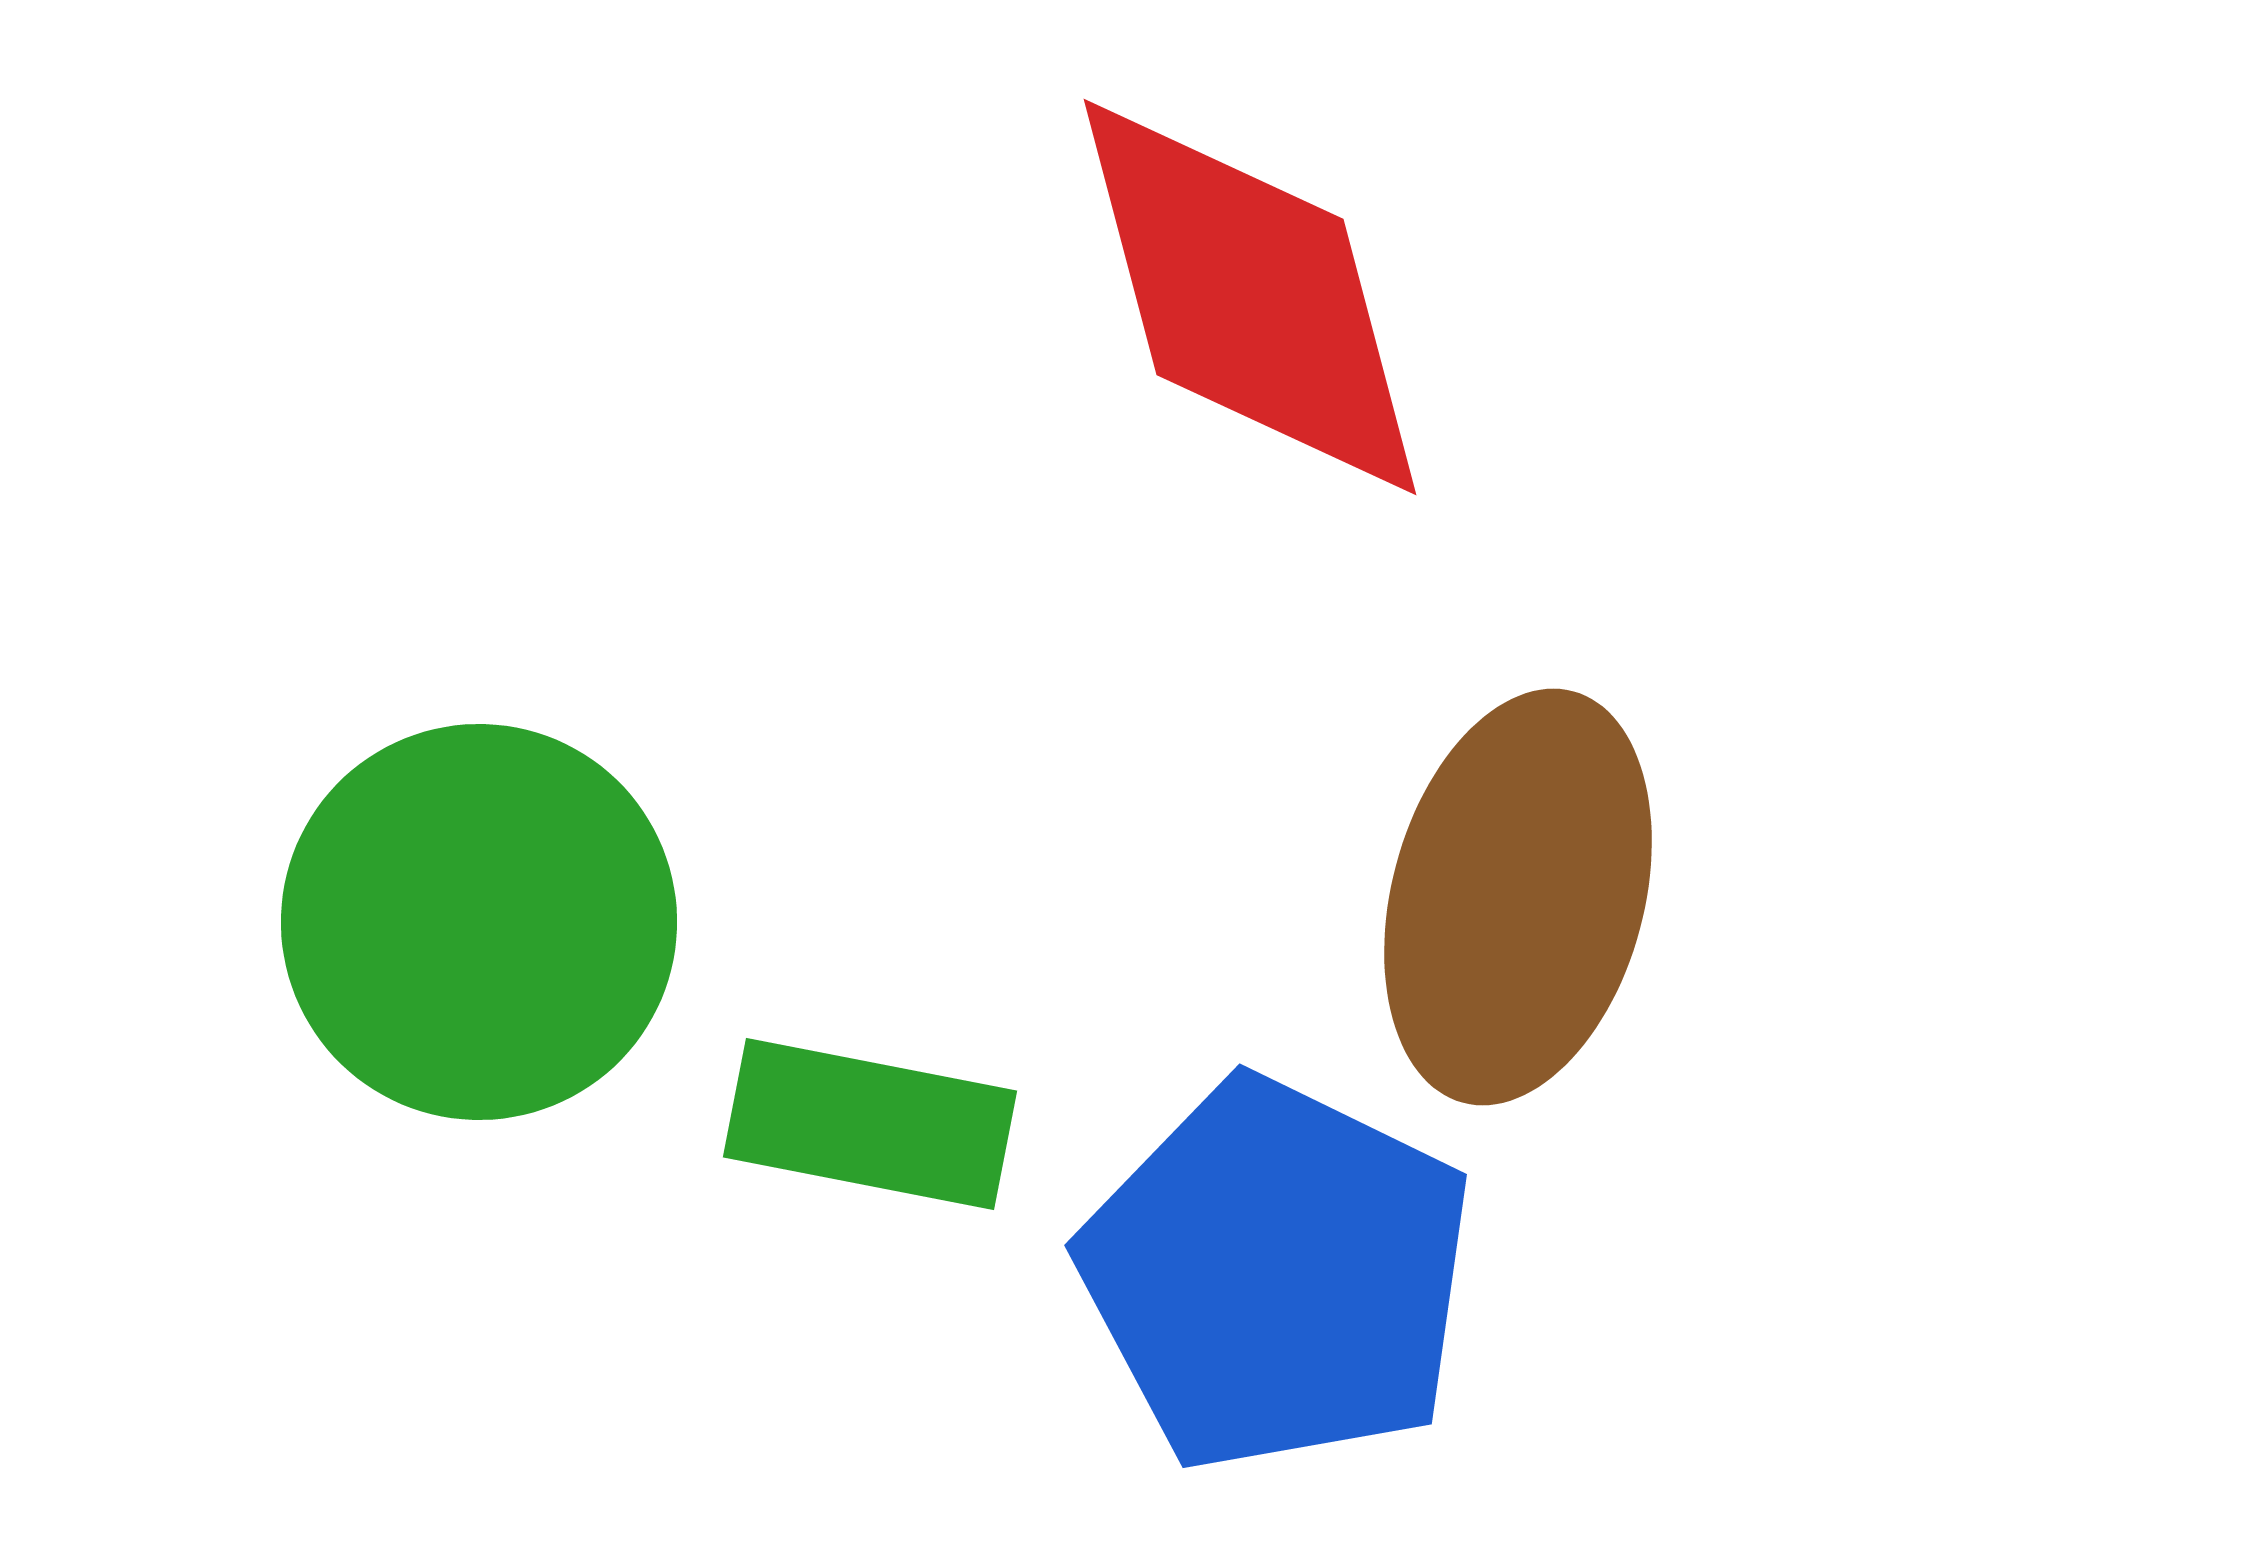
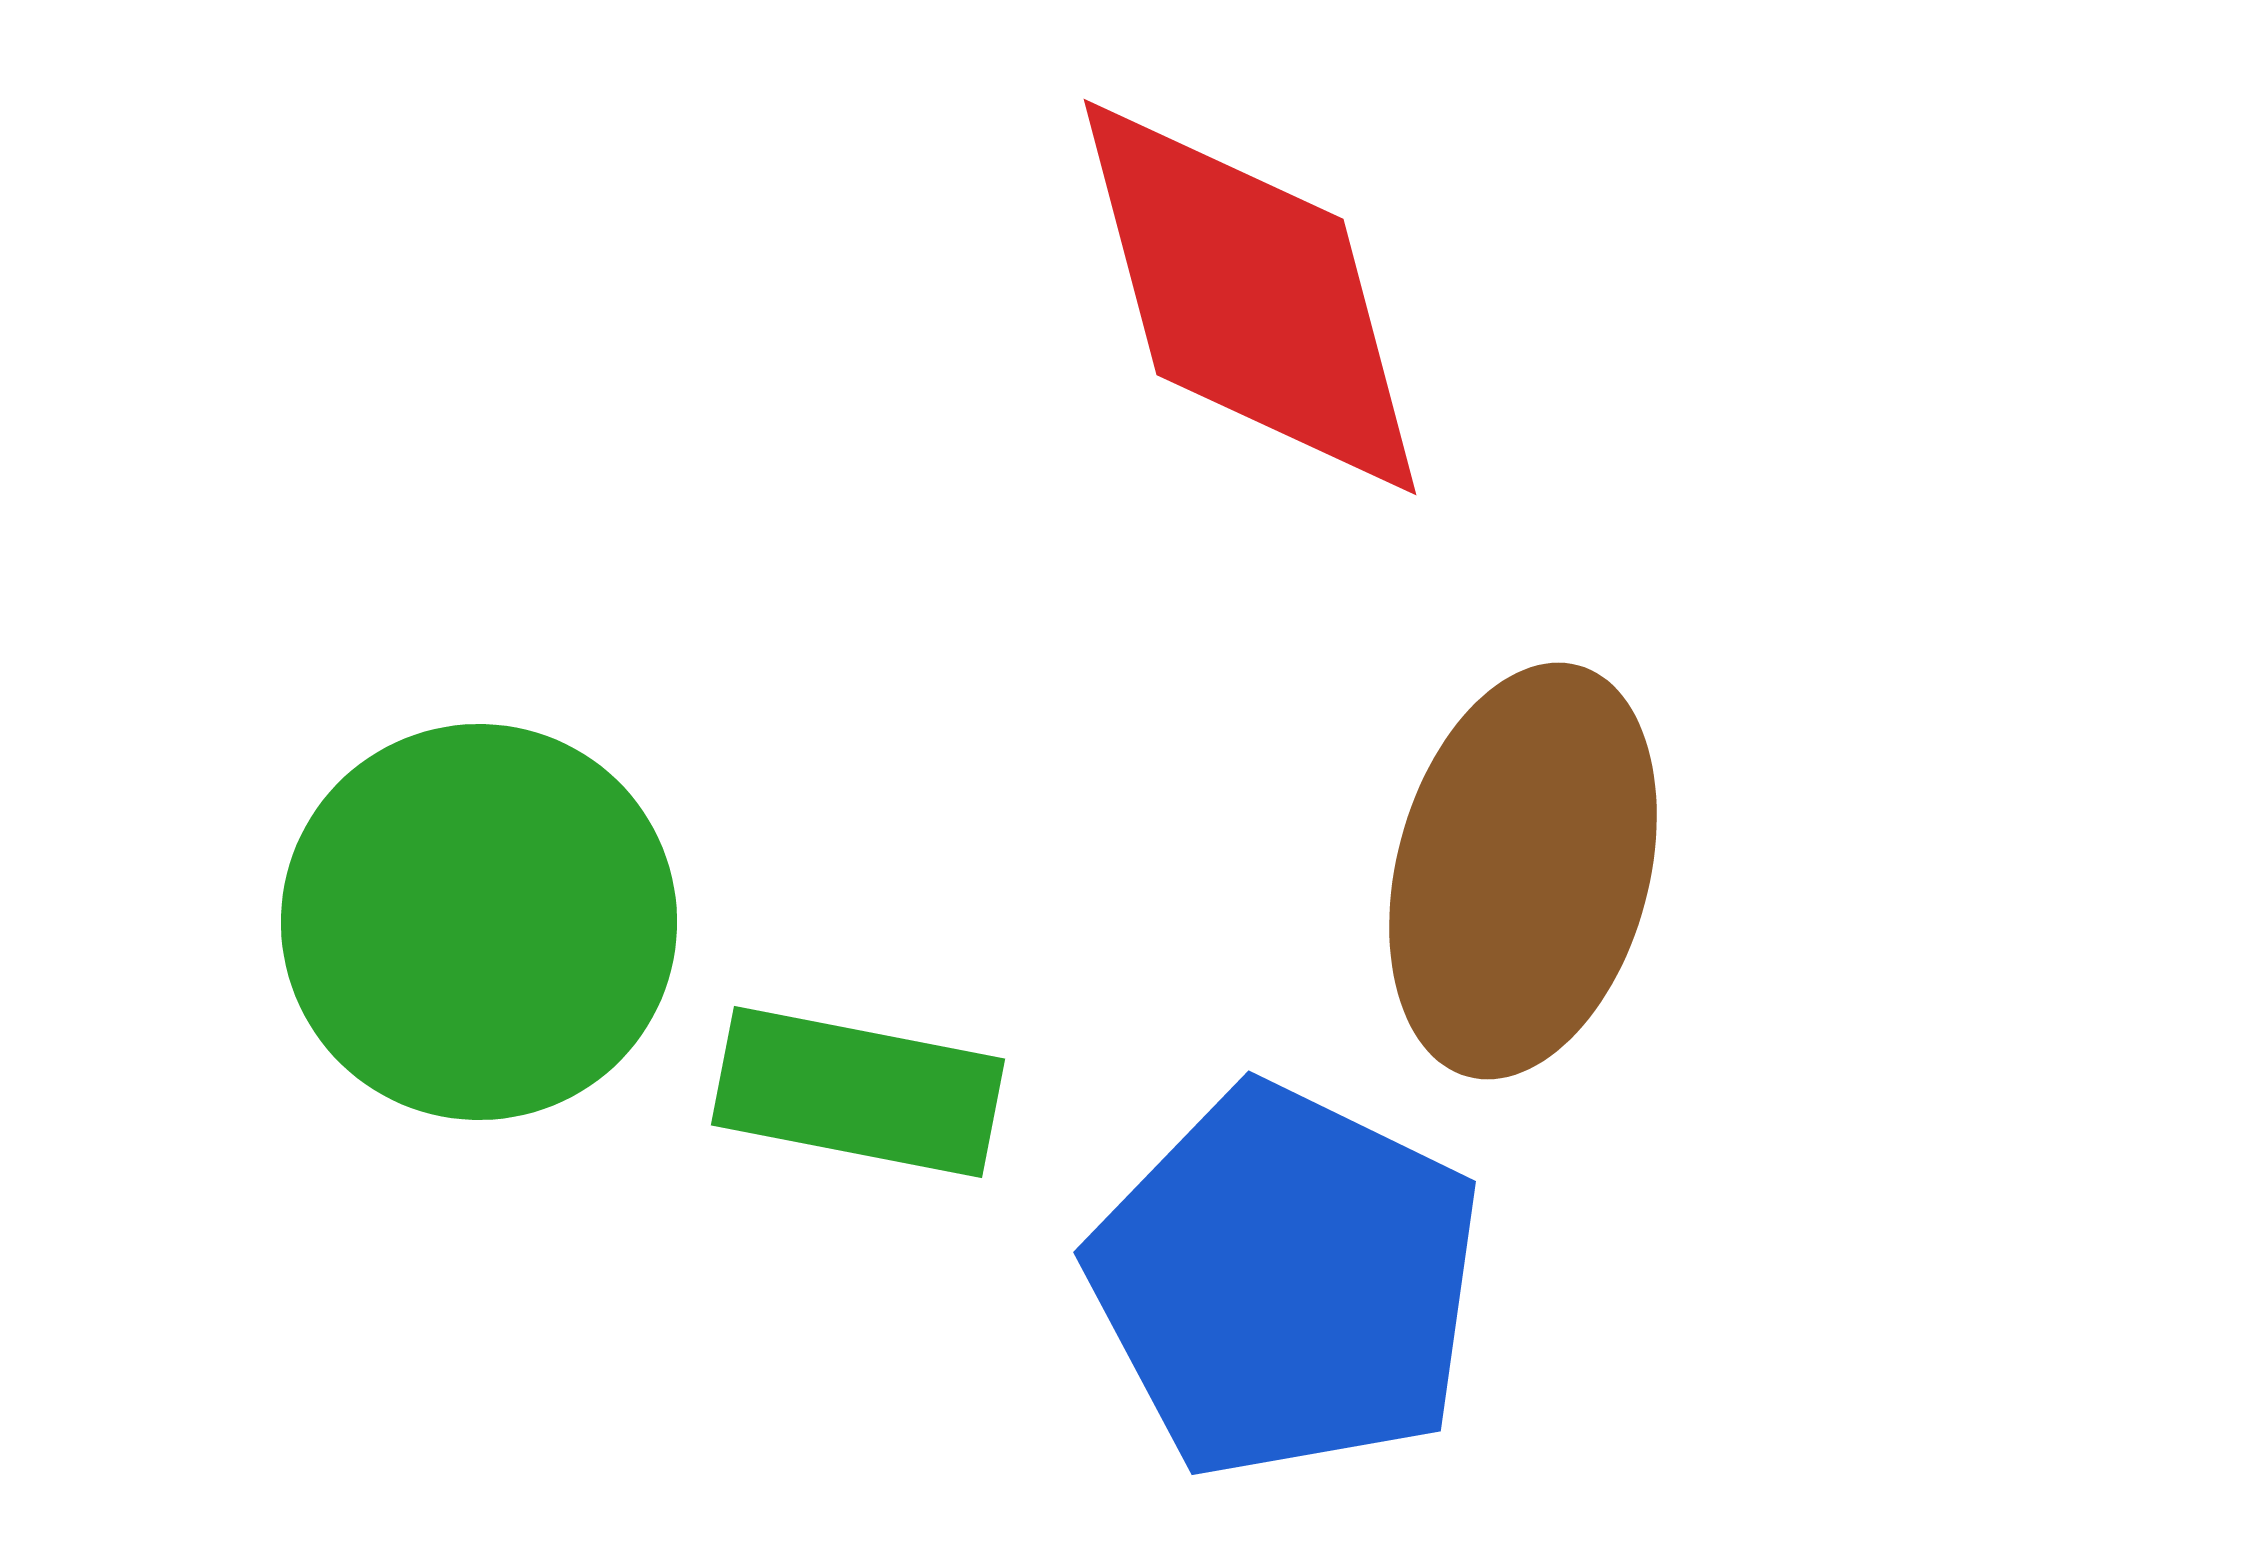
brown ellipse: moved 5 px right, 26 px up
green rectangle: moved 12 px left, 32 px up
blue pentagon: moved 9 px right, 7 px down
